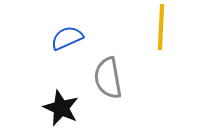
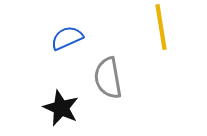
yellow line: rotated 12 degrees counterclockwise
